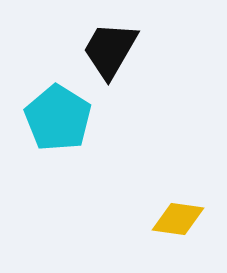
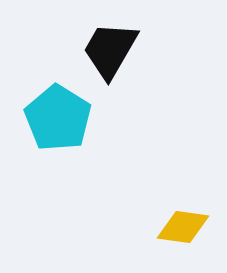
yellow diamond: moved 5 px right, 8 px down
